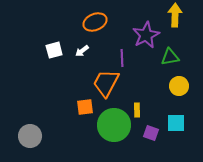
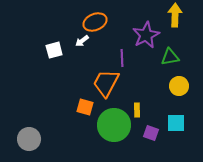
white arrow: moved 10 px up
orange square: rotated 24 degrees clockwise
gray circle: moved 1 px left, 3 px down
